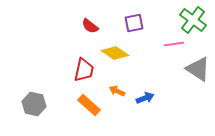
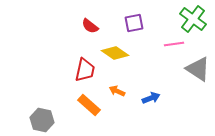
green cross: moved 1 px up
red trapezoid: moved 1 px right
blue arrow: moved 6 px right
gray hexagon: moved 8 px right, 16 px down
